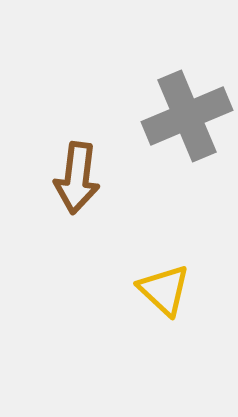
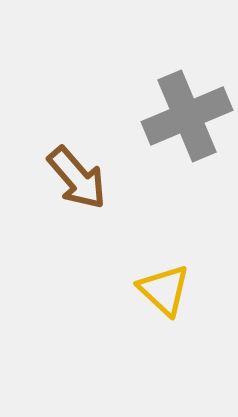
brown arrow: rotated 48 degrees counterclockwise
